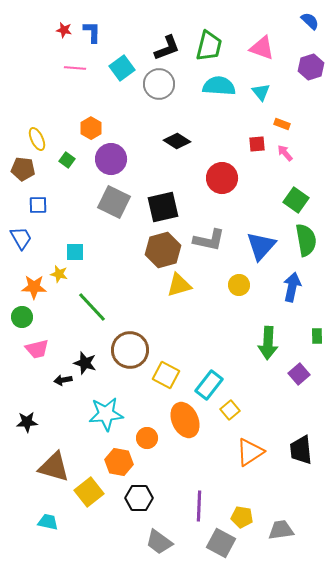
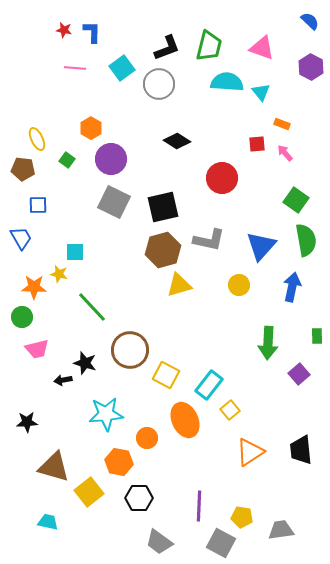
purple hexagon at (311, 67): rotated 15 degrees counterclockwise
cyan semicircle at (219, 86): moved 8 px right, 4 px up
